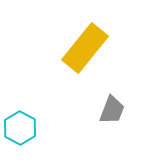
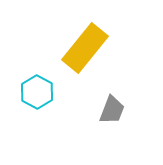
cyan hexagon: moved 17 px right, 36 px up
